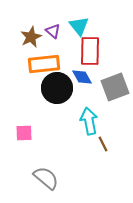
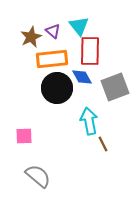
orange rectangle: moved 8 px right, 5 px up
pink square: moved 3 px down
gray semicircle: moved 8 px left, 2 px up
